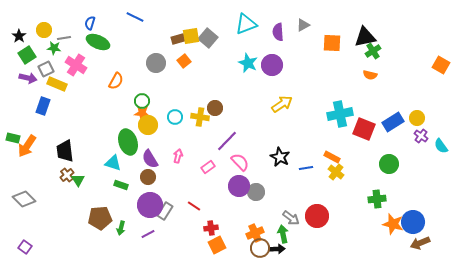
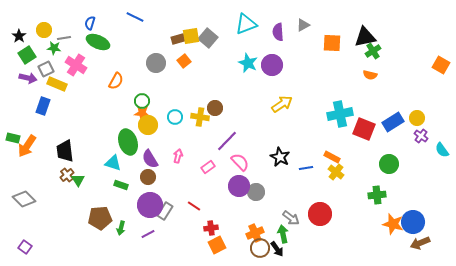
cyan semicircle at (441, 146): moved 1 px right, 4 px down
green cross at (377, 199): moved 4 px up
red circle at (317, 216): moved 3 px right, 2 px up
black arrow at (277, 249): rotated 56 degrees clockwise
